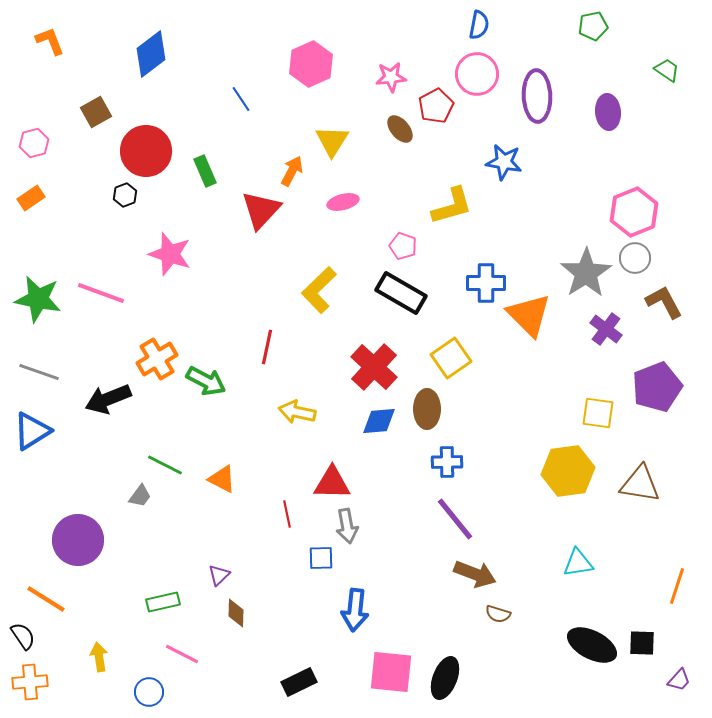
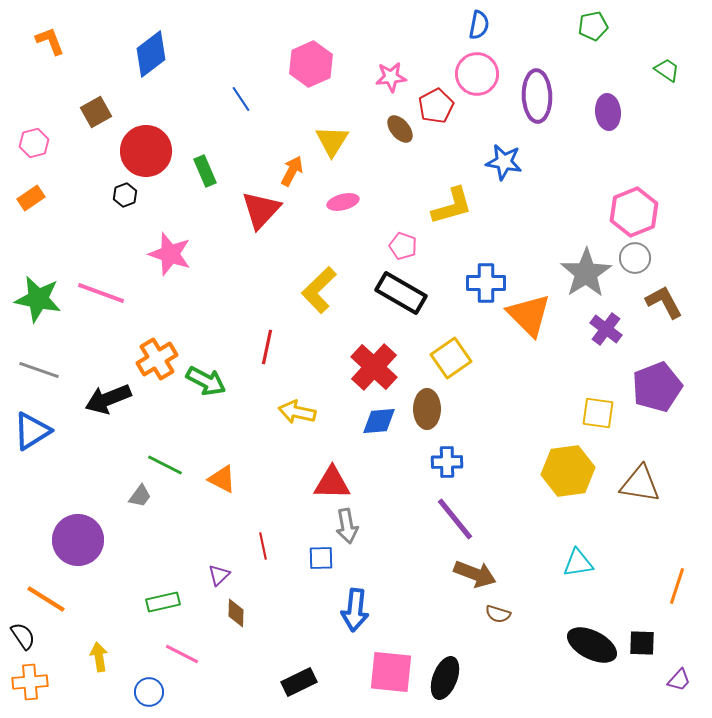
gray line at (39, 372): moved 2 px up
red line at (287, 514): moved 24 px left, 32 px down
